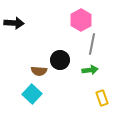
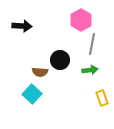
black arrow: moved 8 px right, 3 px down
brown semicircle: moved 1 px right, 1 px down
